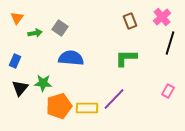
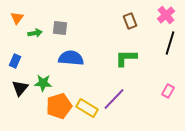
pink cross: moved 4 px right, 2 px up
gray square: rotated 28 degrees counterclockwise
yellow rectangle: rotated 30 degrees clockwise
